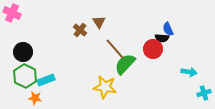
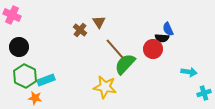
pink cross: moved 2 px down
black circle: moved 4 px left, 5 px up
